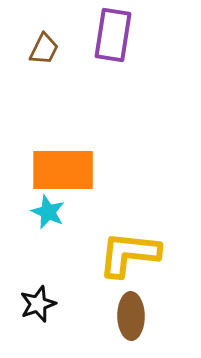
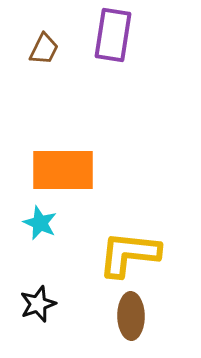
cyan star: moved 8 px left, 11 px down
